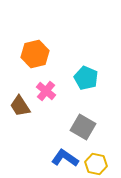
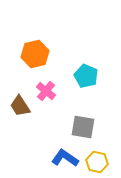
cyan pentagon: moved 2 px up
gray square: rotated 20 degrees counterclockwise
yellow hexagon: moved 1 px right, 2 px up
